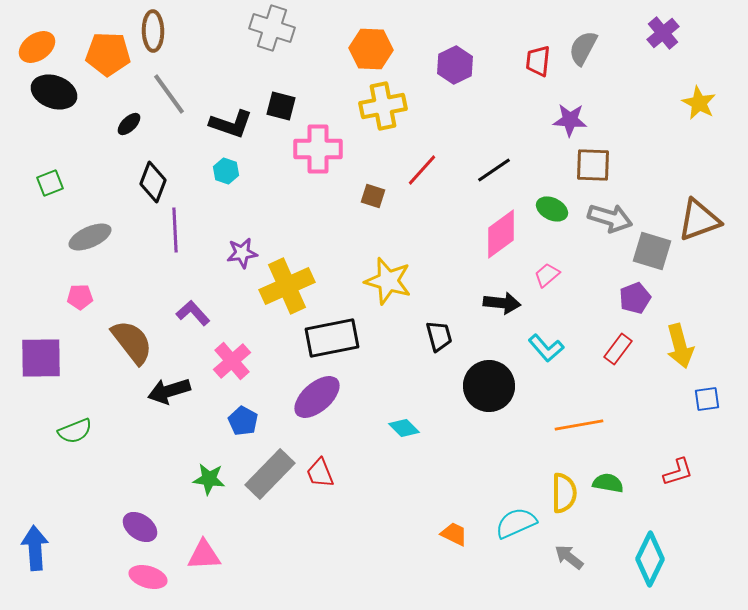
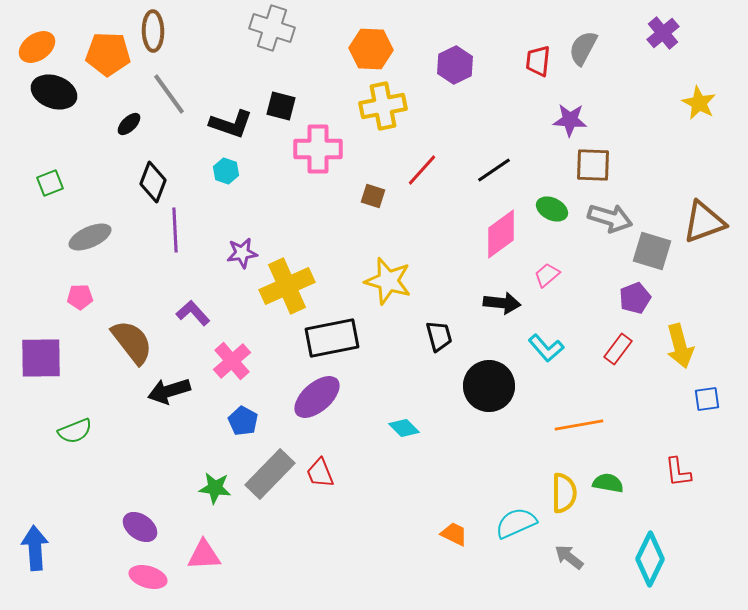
brown triangle at (699, 220): moved 5 px right, 2 px down
red L-shape at (678, 472): rotated 100 degrees clockwise
green star at (209, 479): moved 6 px right, 9 px down
